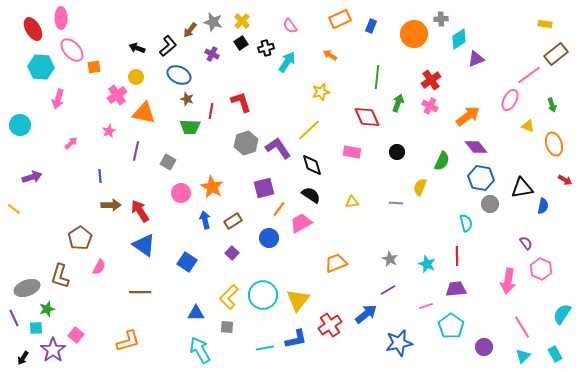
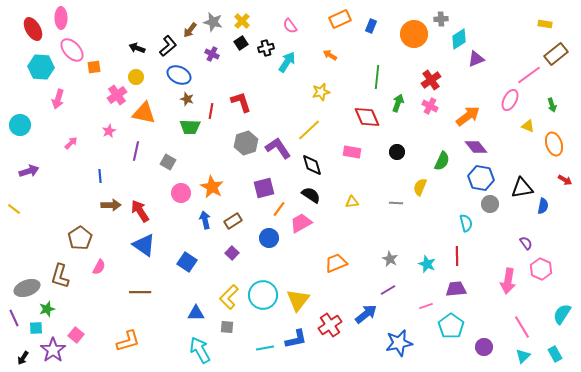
purple arrow at (32, 177): moved 3 px left, 6 px up
